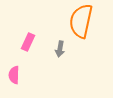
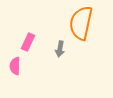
orange semicircle: moved 2 px down
pink semicircle: moved 1 px right, 9 px up
